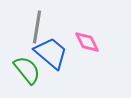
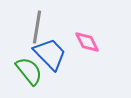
blue trapezoid: moved 1 px left, 1 px down; rotated 6 degrees clockwise
green semicircle: moved 2 px right, 1 px down
